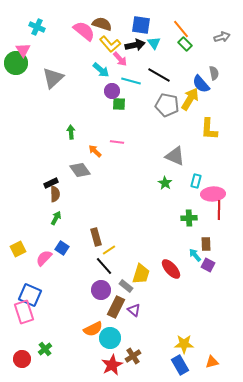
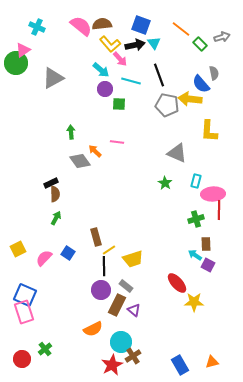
brown semicircle at (102, 24): rotated 24 degrees counterclockwise
blue square at (141, 25): rotated 12 degrees clockwise
orange line at (181, 29): rotated 12 degrees counterclockwise
pink semicircle at (84, 31): moved 3 px left, 5 px up
green rectangle at (185, 44): moved 15 px right
pink triangle at (23, 50): rotated 28 degrees clockwise
black line at (159, 75): rotated 40 degrees clockwise
gray triangle at (53, 78): rotated 15 degrees clockwise
purple circle at (112, 91): moved 7 px left, 2 px up
yellow arrow at (190, 99): rotated 115 degrees counterclockwise
yellow L-shape at (209, 129): moved 2 px down
gray triangle at (175, 156): moved 2 px right, 3 px up
gray diamond at (80, 170): moved 9 px up
green cross at (189, 218): moved 7 px right, 1 px down; rotated 14 degrees counterclockwise
blue square at (62, 248): moved 6 px right, 5 px down
cyan arrow at (195, 255): rotated 16 degrees counterclockwise
black line at (104, 266): rotated 42 degrees clockwise
red ellipse at (171, 269): moved 6 px right, 14 px down
yellow trapezoid at (141, 274): moved 8 px left, 15 px up; rotated 55 degrees clockwise
blue square at (30, 295): moved 5 px left
brown rectangle at (116, 307): moved 1 px right, 2 px up
cyan circle at (110, 338): moved 11 px right, 4 px down
yellow star at (184, 344): moved 10 px right, 42 px up
